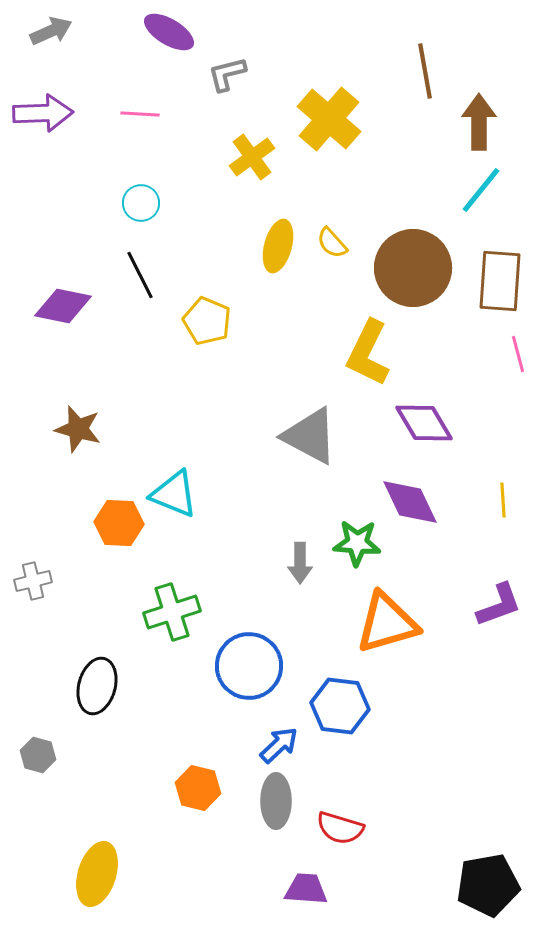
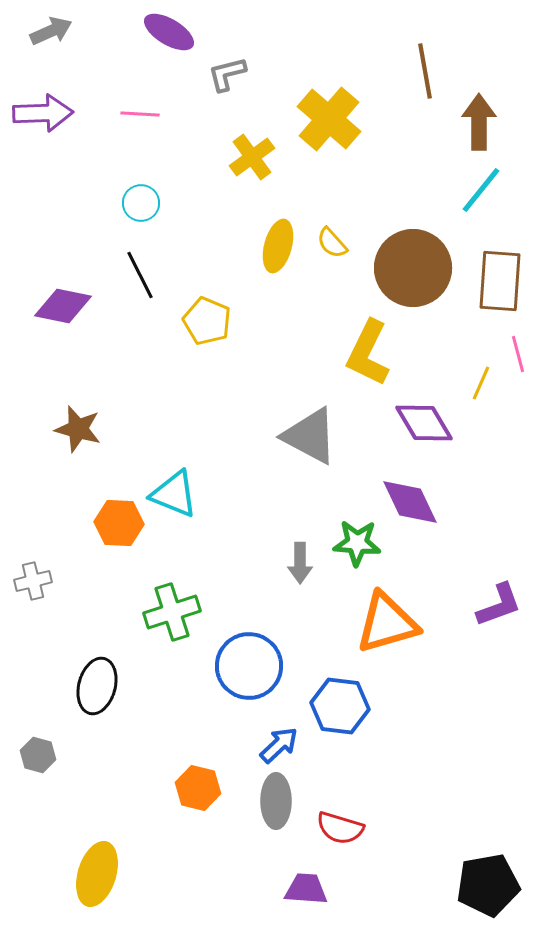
yellow line at (503, 500): moved 22 px left, 117 px up; rotated 28 degrees clockwise
